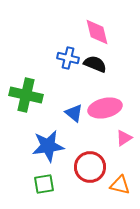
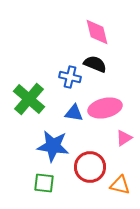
blue cross: moved 2 px right, 19 px down
green cross: moved 3 px right, 4 px down; rotated 28 degrees clockwise
blue triangle: rotated 30 degrees counterclockwise
blue star: moved 5 px right; rotated 16 degrees clockwise
green square: moved 1 px up; rotated 15 degrees clockwise
